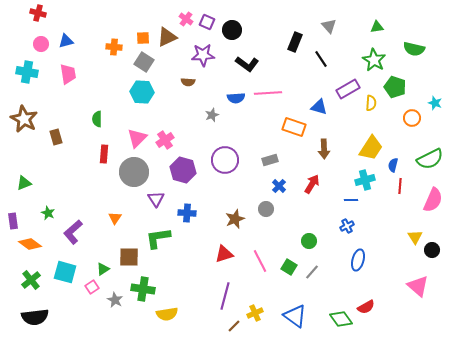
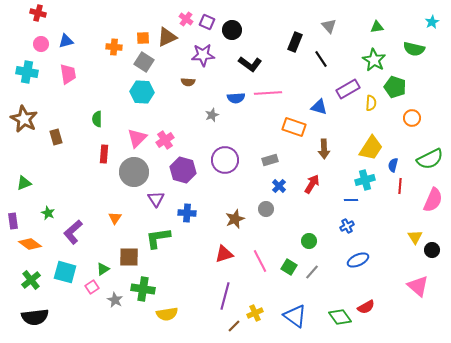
black L-shape at (247, 64): moved 3 px right
cyan star at (435, 103): moved 3 px left, 81 px up; rotated 24 degrees clockwise
blue ellipse at (358, 260): rotated 50 degrees clockwise
green diamond at (341, 319): moved 1 px left, 2 px up
